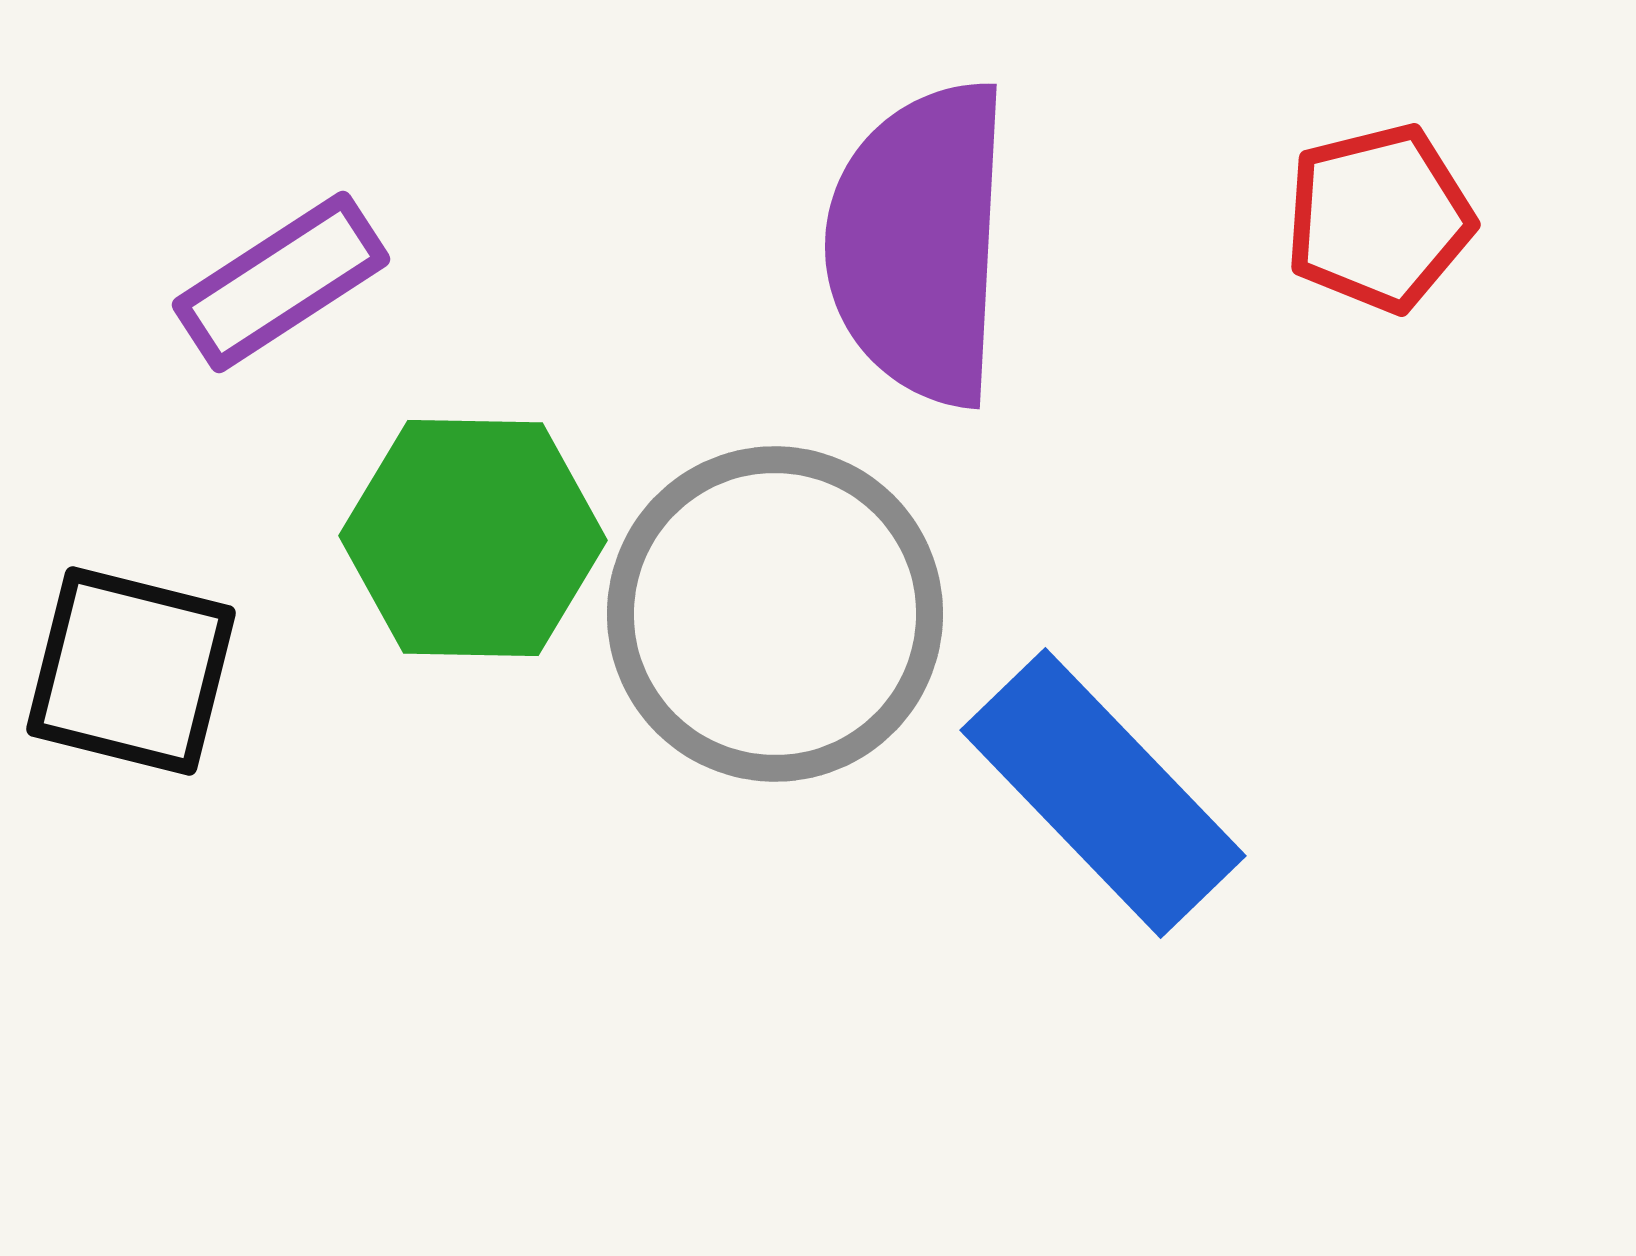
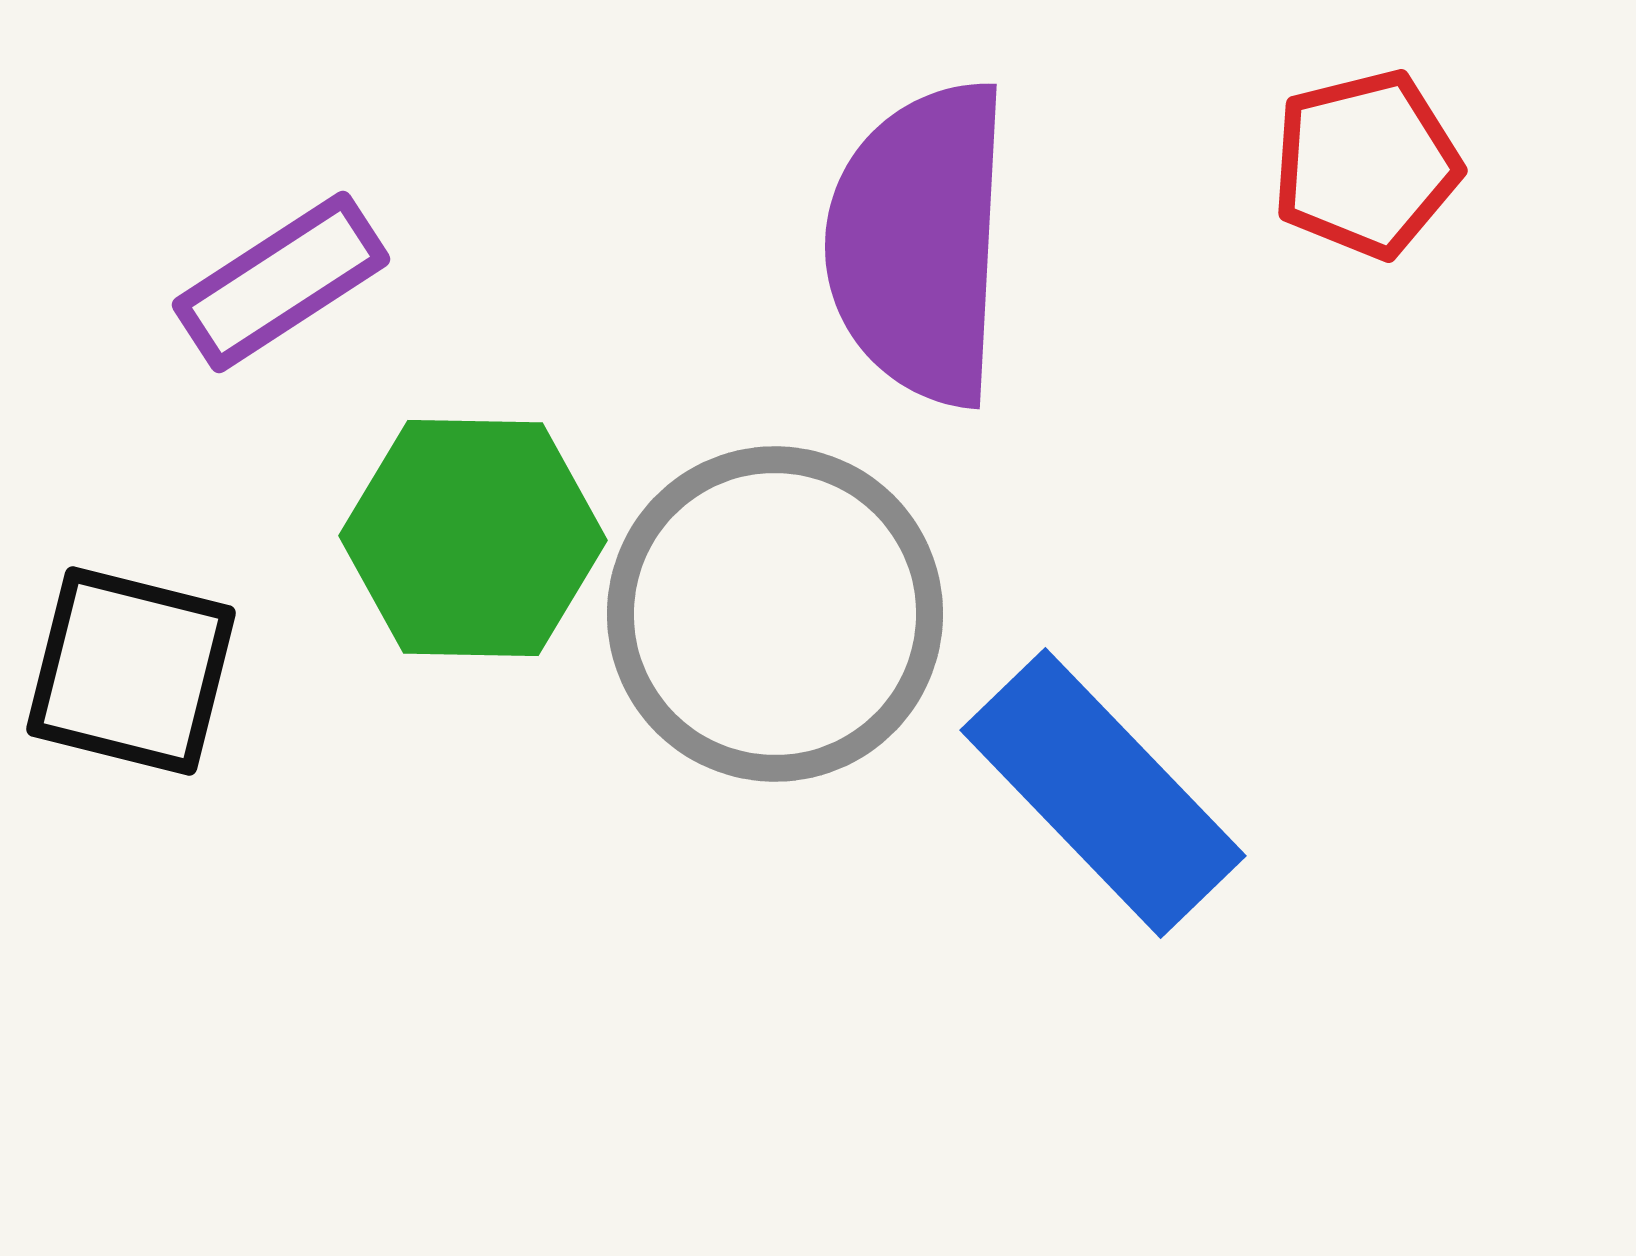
red pentagon: moved 13 px left, 54 px up
